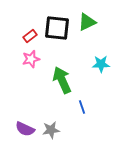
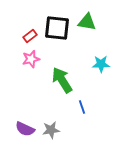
green triangle: rotated 36 degrees clockwise
green arrow: rotated 8 degrees counterclockwise
